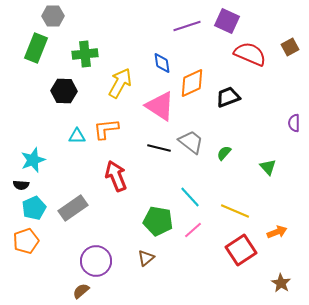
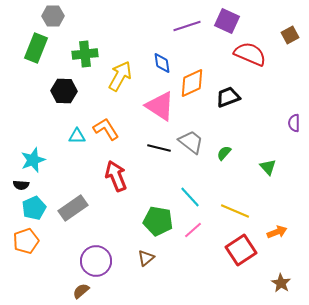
brown square: moved 12 px up
yellow arrow: moved 7 px up
orange L-shape: rotated 64 degrees clockwise
